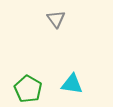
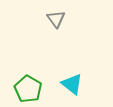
cyan triangle: rotated 30 degrees clockwise
